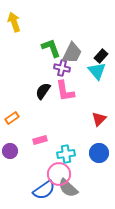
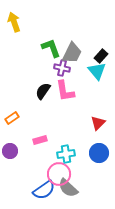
red triangle: moved 1 px left, 4 px down
